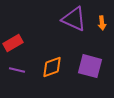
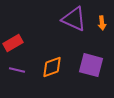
purple square: moved 1 px right, 1 px up
